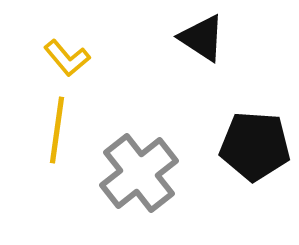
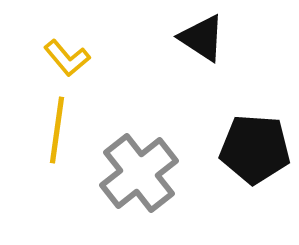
black pentagon: moved 3 px down
